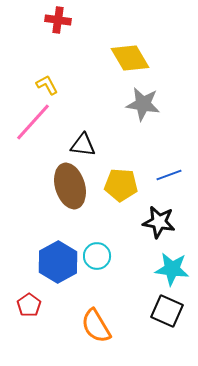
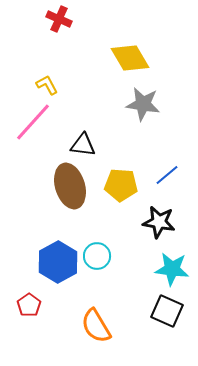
red cross: moved 1 px right, 1 px up; rotated 15 degrees clockwise
blue line: moved 2 px left; rotated 20 degrees counterclockwise
